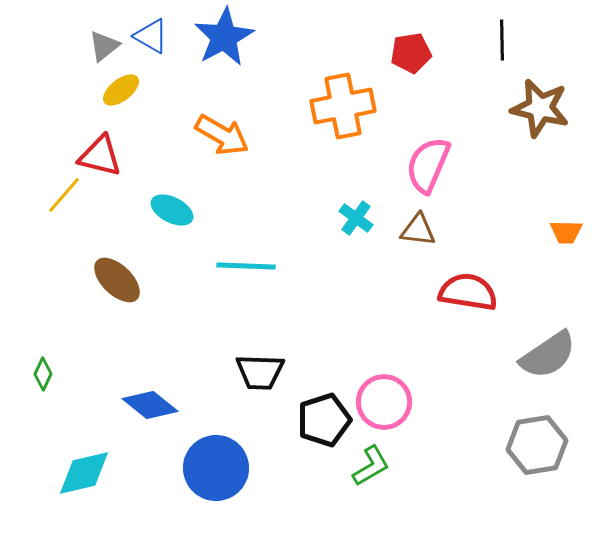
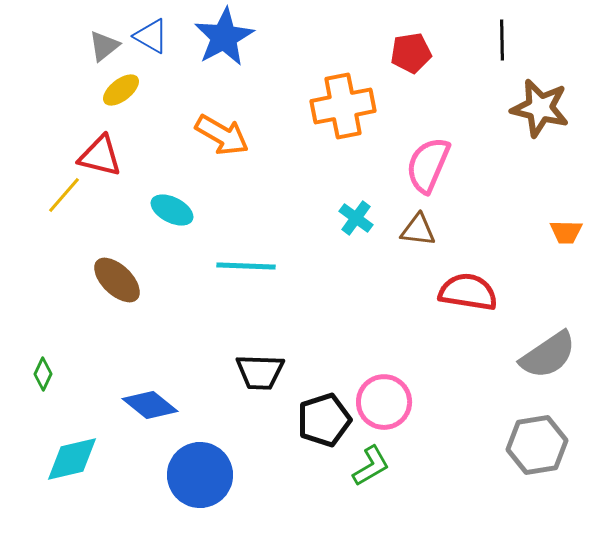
blue circle: moved 16 px left, 7 px down
cyan diamond: moved 12 px left, 14 px up
